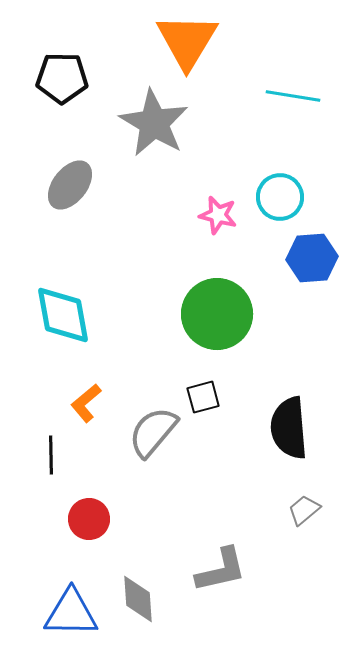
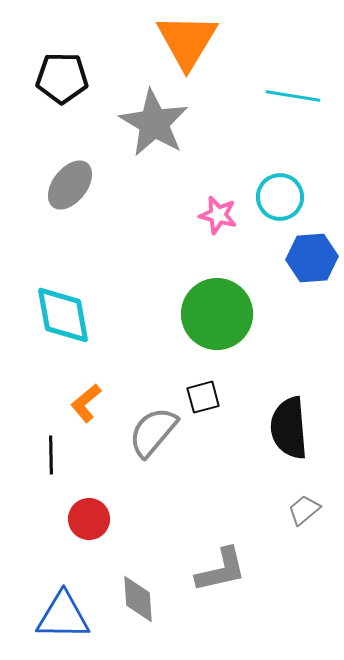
blue triangle: moved 8 px left, 3 px down
